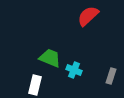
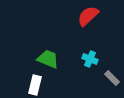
green trapezoid: moved 2 px left, 1 px down
cyan cross: moved 16 px right, 11 px up
gray rectangle: moved 1 px right, 2 px down; rotated 63 degrees counterclockwise
